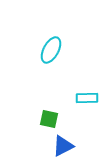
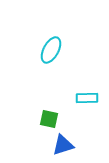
blue triangle: moved 1 px up; rotated 10 degrees clockwise
